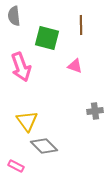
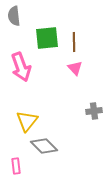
brown line: moved 7 px left, 17 px down
green square: rotated 20 degrees counterclockwise
pink triangle: moved 2 px down; rotated 28 degrees clockwise
gray cross: moved 1 px left
yellow triangle: rotated 15 degrees clockwise
pink rectangle: rotated 56 degrees clockwise
